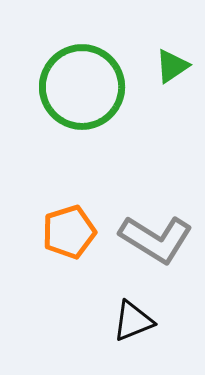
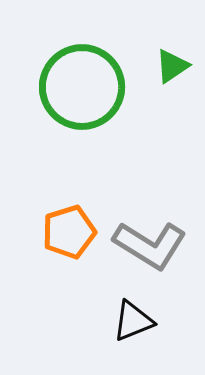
gray L-shape: moved 6 px left, 6 px down
